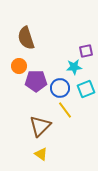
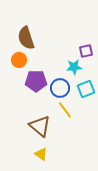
orange circle: moved 6 px up
brown triangle: rotated 35 degrees counterclockwise
